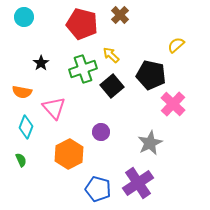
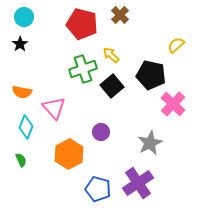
black star: moved 21 px left, 19 px up
